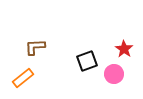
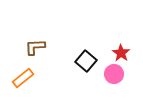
red star: moved 3 px left, 4 px down
black square: moved 1 px left; rotated 30 degrees counterclockwise
